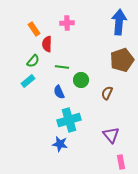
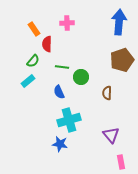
green circle: moved 3 px up
brown semicircle: rotated 24 degrees counterclockwise
